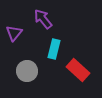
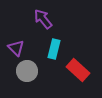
purple triangle: moved 2 px right, 15 px down; rotated 24 degrees counterclockwise
